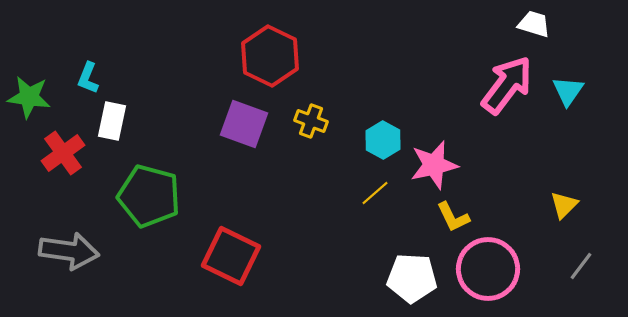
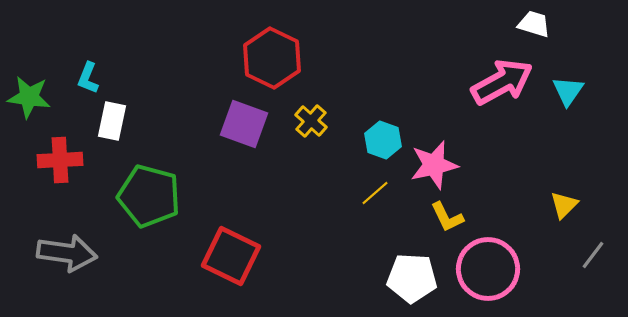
red hexagon: moved 2 px right, 2 px down
pink arrow: moved 5 px left, 3 px up; rotated 24 degrees clockwise
yellow cross: rotated 20 degrees clockwise
cyan hexagon: rotated 9 degrees counterclockwise
red cross: moved 3 px left, 7 px down; rotated 33 degrees clockwise
yellow L-shape: moved 6 px left
gray arrow: moved 2 px left, 2 px down
gray line: moved 12 px right, 11 px up
